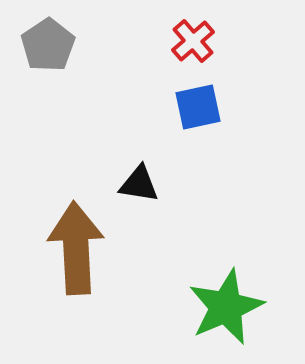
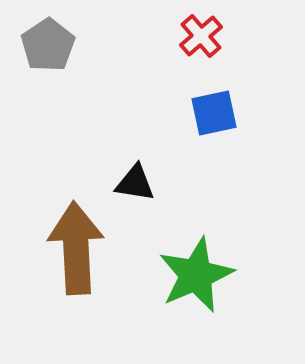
red cross: moved 8 px right, 5 px up
blue square: moved 16 px right, 6 px down
black triangle: moved 4 px left, 1 px up
green star: moved 30 px left, 32 px up
